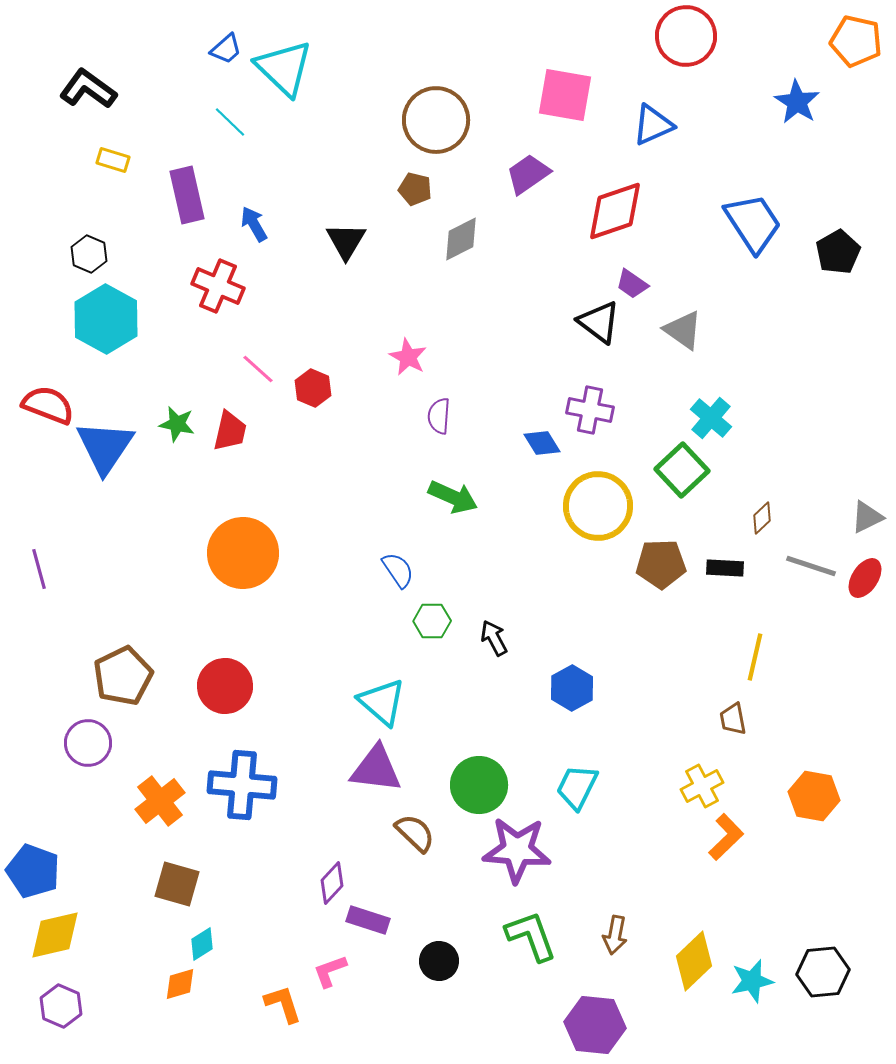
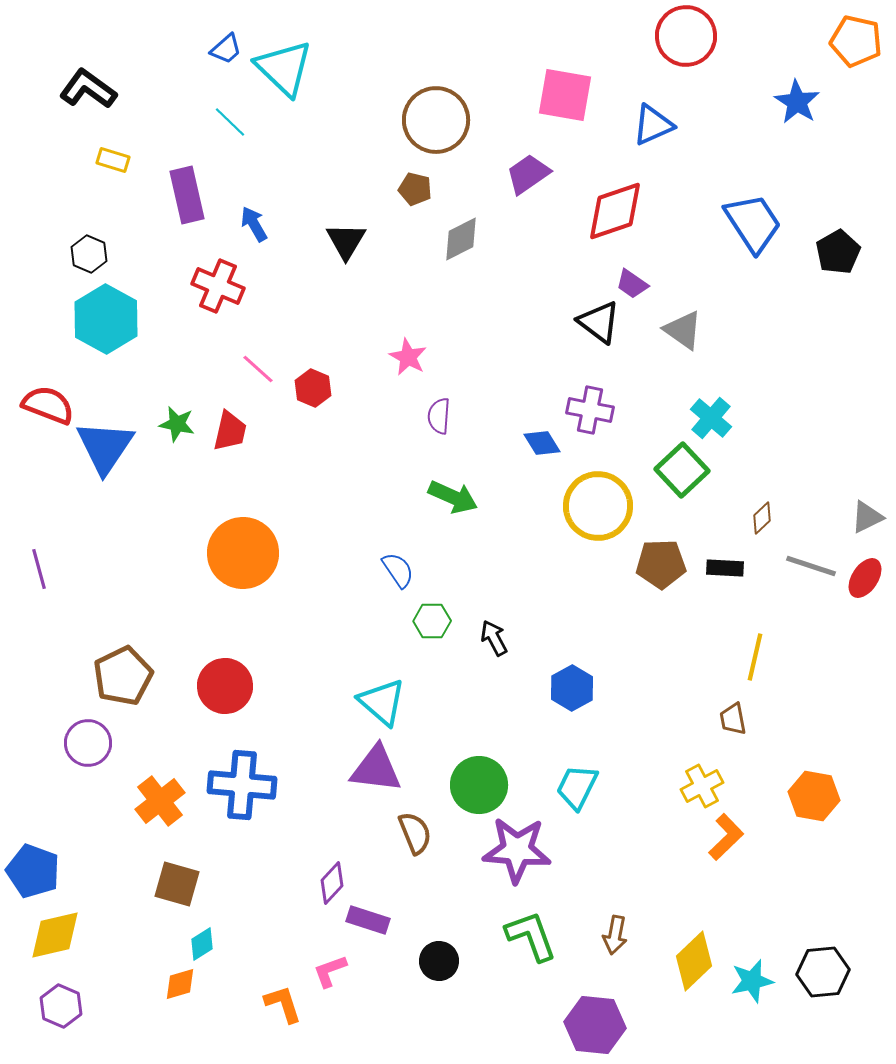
brown semicircle at (415, 833): rotated 24 degrees clockwise
